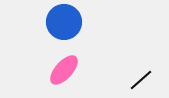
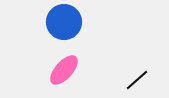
black line: moved 4 px left
